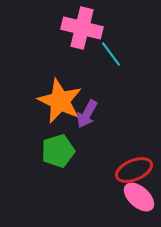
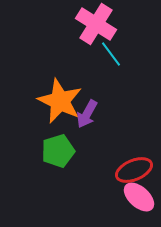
pink cross: moved 14 px right, 4 px up; rotated 18 degrees clockwise
